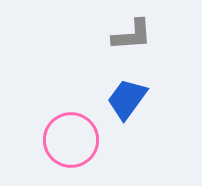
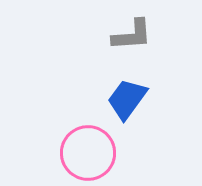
pink circle: moved 17 px right, 13 px down
